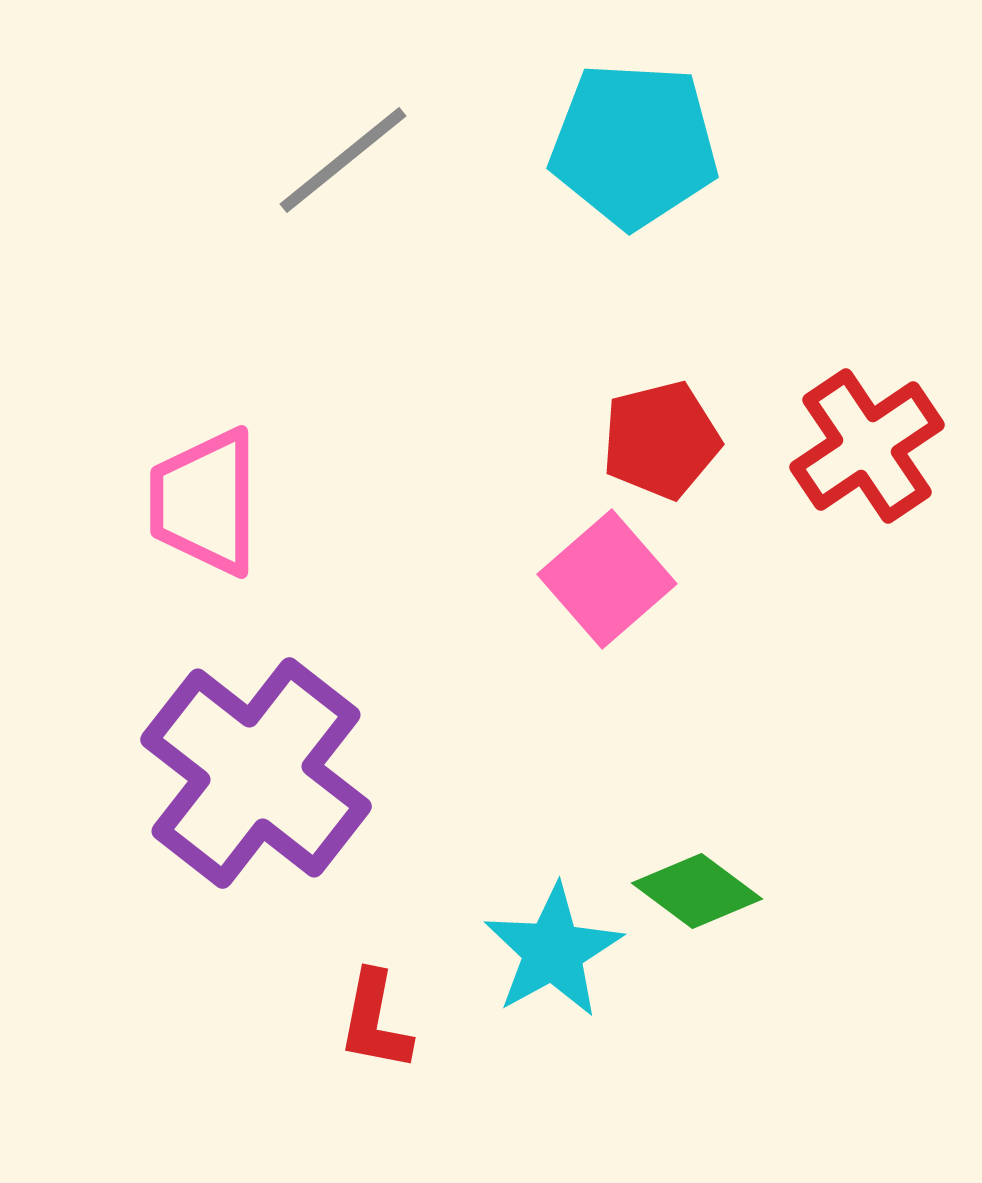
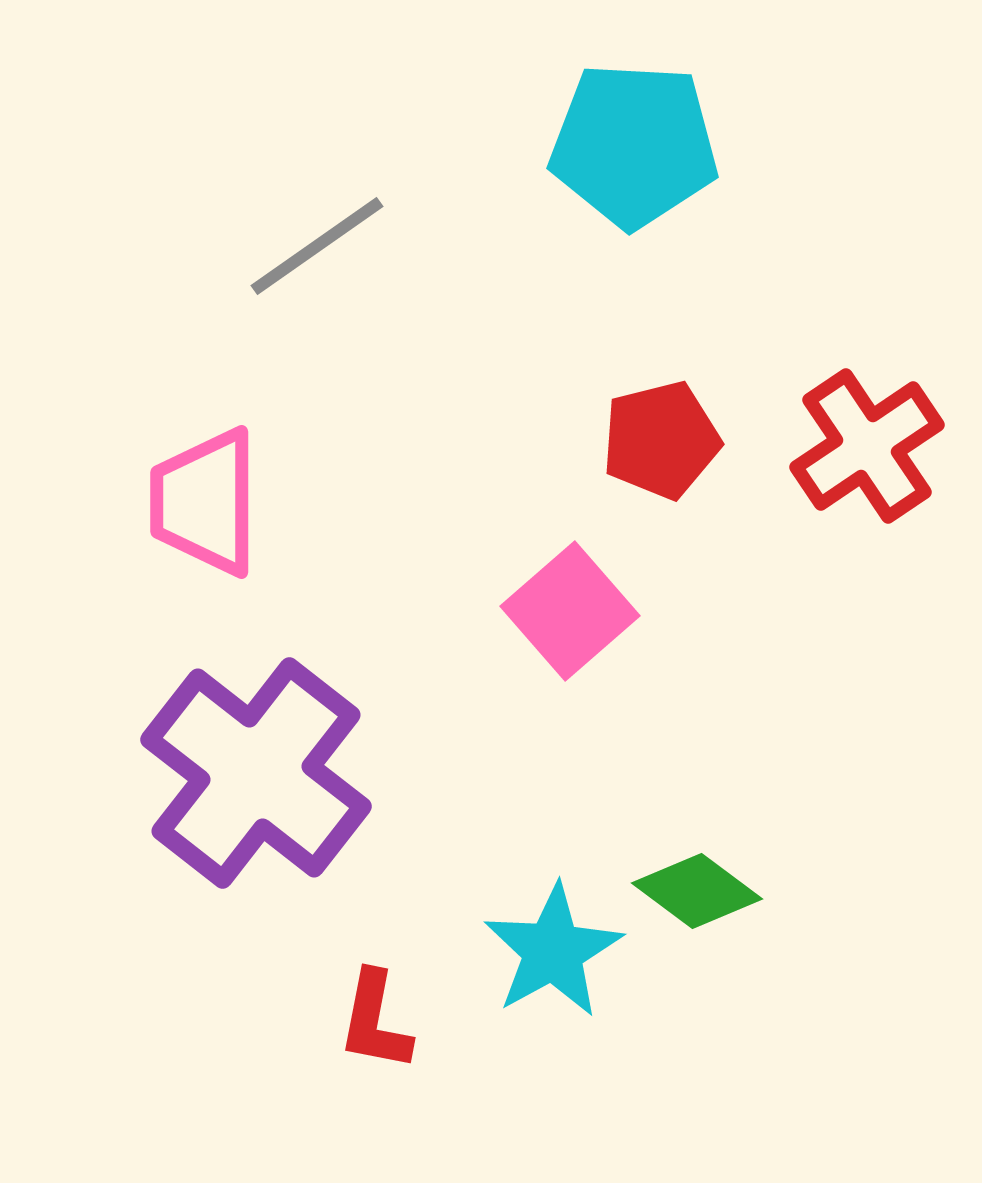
gray line: moved 26 px left, 86 px down; rotated 4 degrees clockwise
pink square: moved 37 px left, 32 px down
